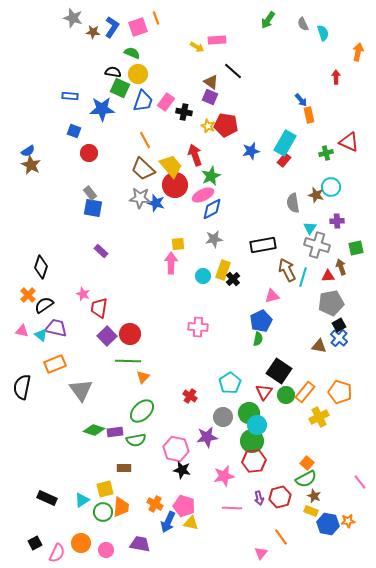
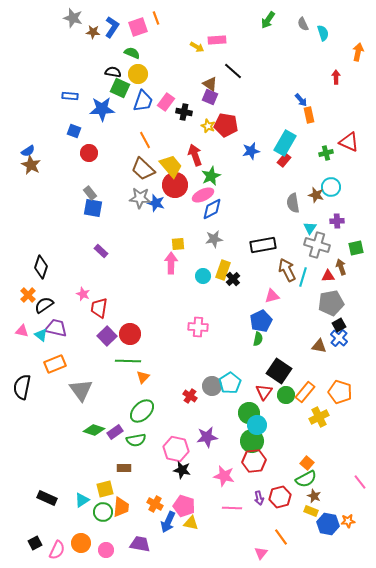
brown triangle at (211, 82): moved 1 px left, 2 px down
gray circle at (223, 417): moved 11 px left, 31 px up
purple rectangle at (115, 432): rotated 28 degrees counterclockwise
pink star at (224, 476): rotated 25 degrees clockwise
pink semicircle at (57, 553): moved 3 px up
